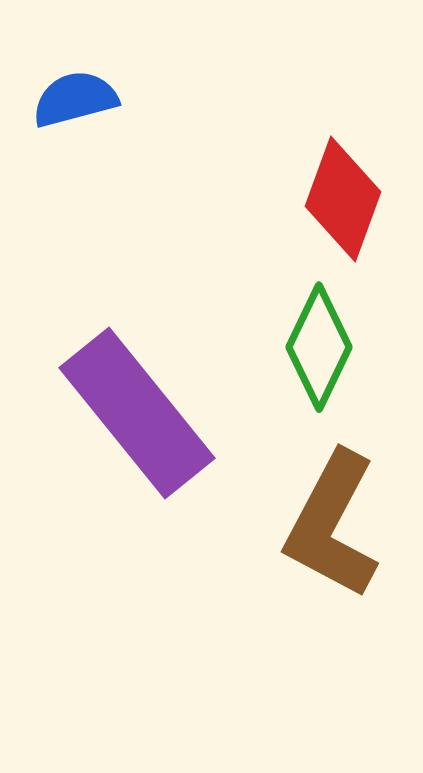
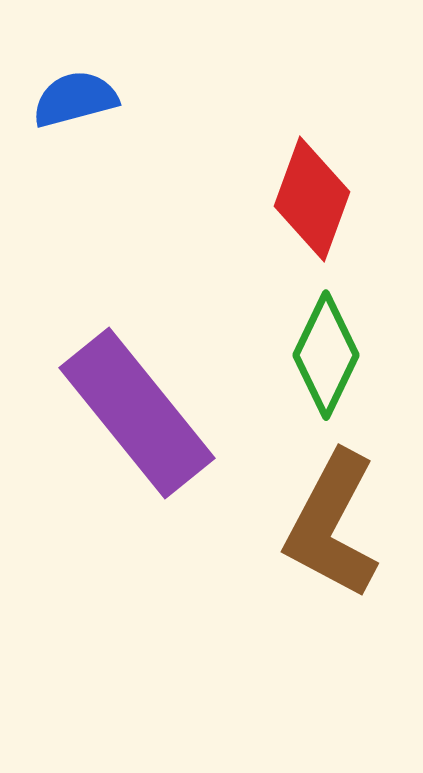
red diamond: moved 31 px left
green diamond: moved 7 px right, 8 px down
